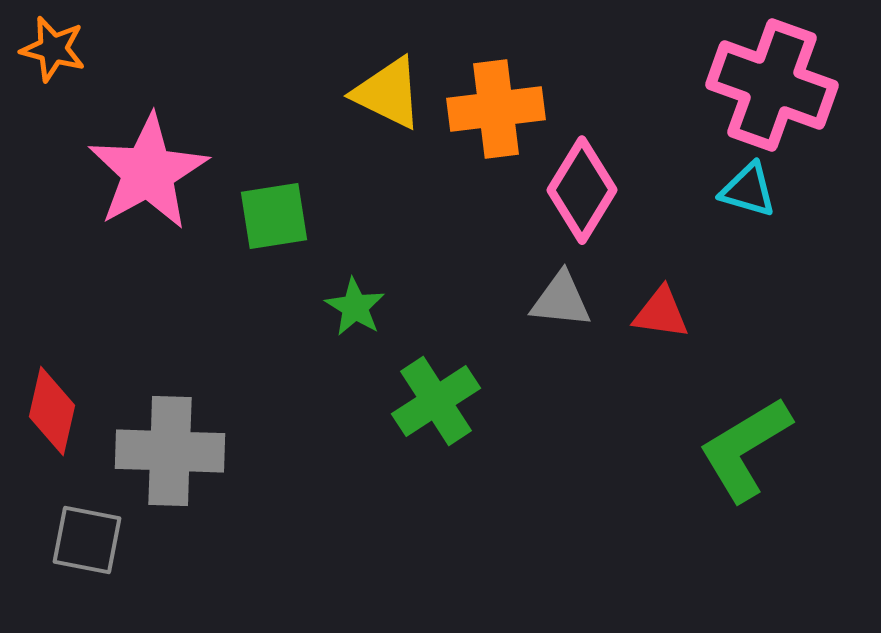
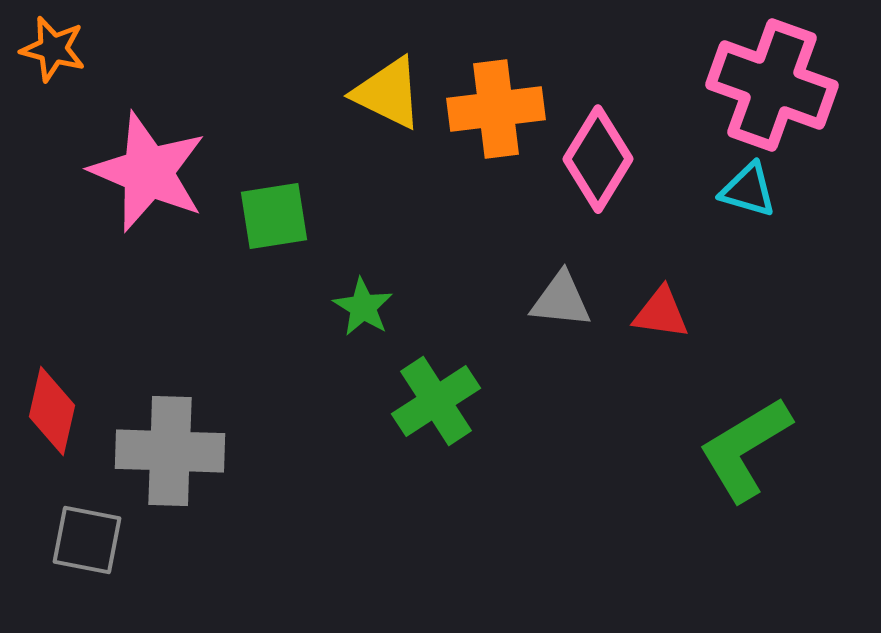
pink star: rotated 20 degrees counterclockwise
pink diamond: moved 16 px right, 31 px up
green star: moved 8 px right
